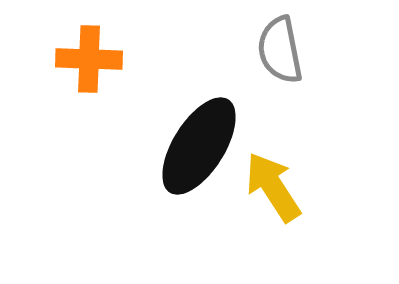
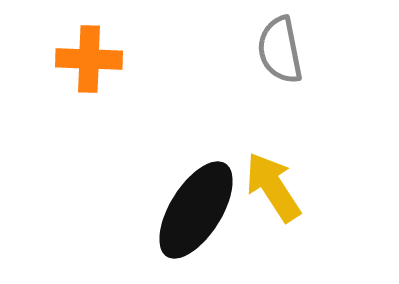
black ellipse: moved 3 px left, 64 px down
